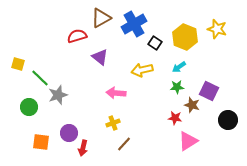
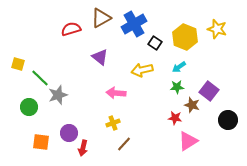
red semicircle: moved 6 px left, 7 px up
purple square: rotated 12 degrees clockwise
